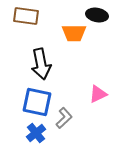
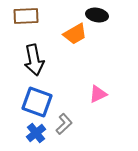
brown rectangle: rotated 10 degrees counterclockwise
orange trapezoid: moved 1 px right, 1 px down; rotated 30 degrees counterclockwise
black arrow: moved 7 px left, 4 px up
blue square: rotated 8 degrees clockwise
gray L-shape: moved 6 px down
